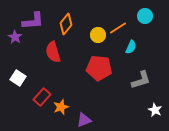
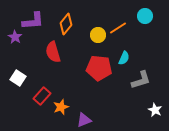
cyan semicircle: moved 7 px left, 11 px down
red rectangle: moved 1 px up
